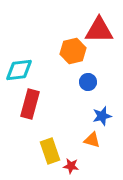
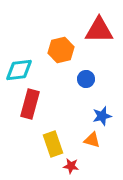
orange hexagon: moved 12 px left, 1 px up
blue circle: moved 2 px left, 3 px up
yellow rectangle: moved 3 px right, 7 px up
